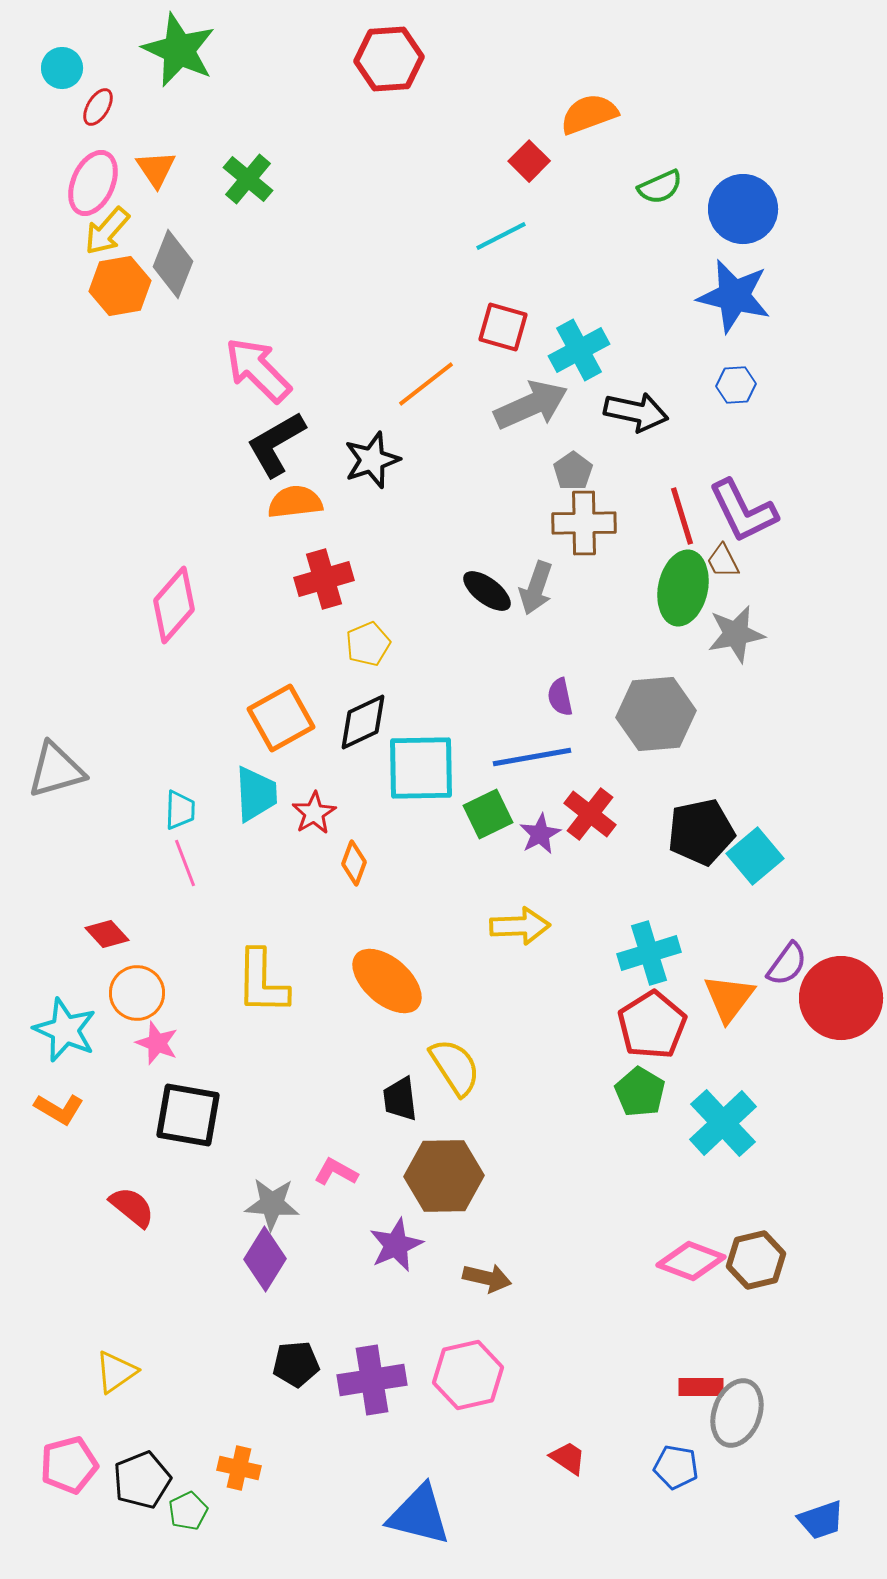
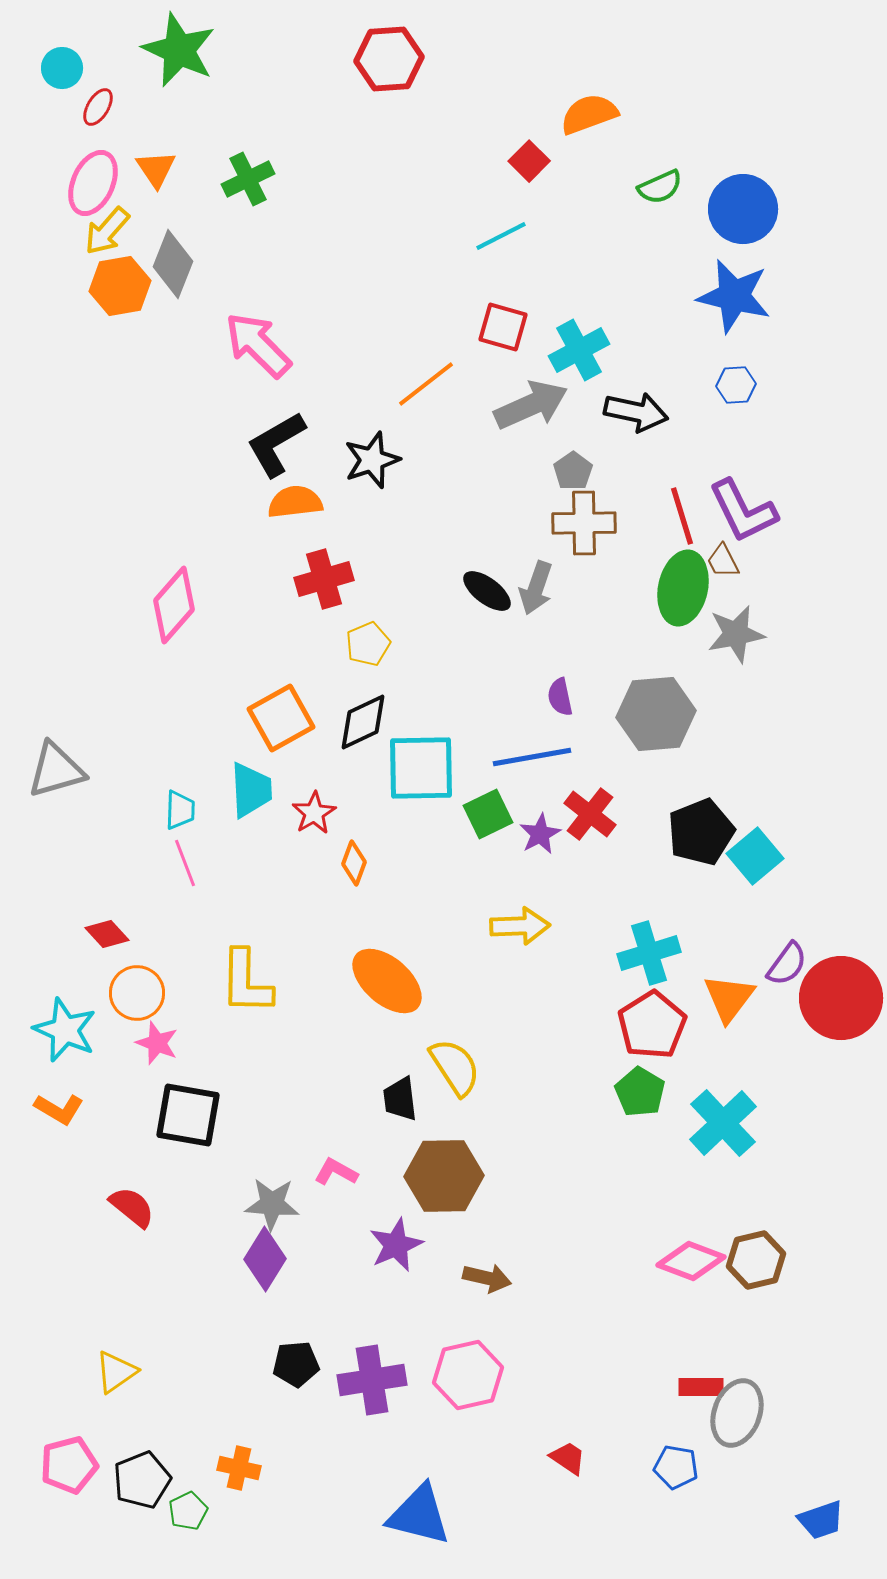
green cross at (248, 179): rotated 24 degrees clockwise
pink arrow at (258, 370): moved 25 px up
cyan trapezoid at (256, 794): moved 5 px left, 4 px up
black pentagon at (701, 832): rotated 10 degrees counterclockwise
yellow L-shape at (262, 982): moved 16 px left
